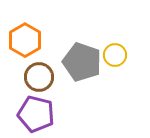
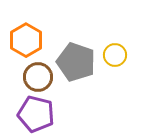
orange hexagon: moved 1 px right
gray pentagon: moved 6 px left
brown circle: moved 1 px left
